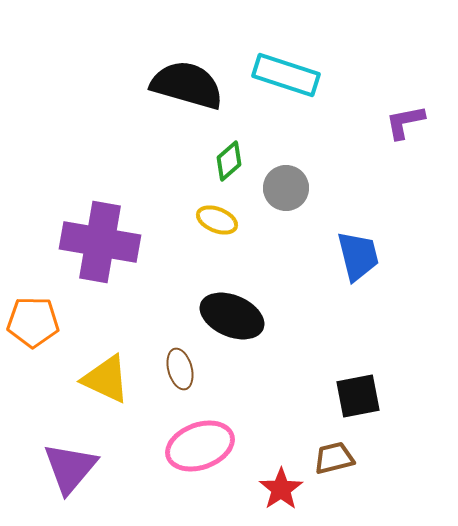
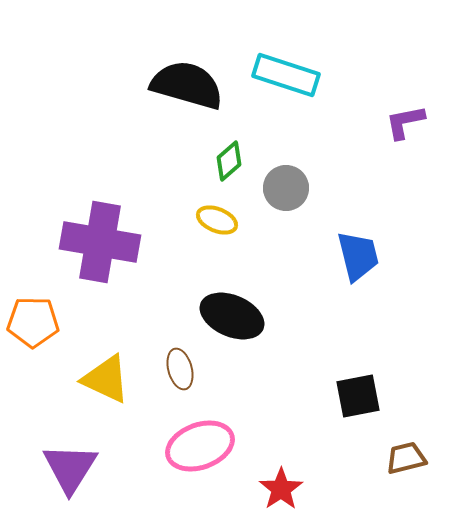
brown trapezoid: moved 72 px right
purple triangle: rotated 8 degrees counterclockwise
